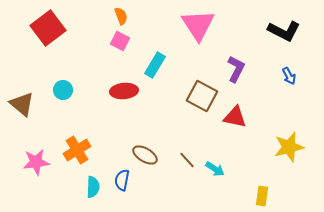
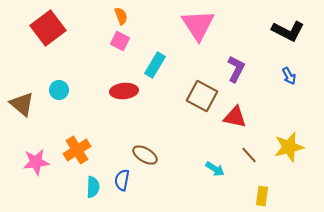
black L-shape: moved 4 px right
cyan circle: moved 4 px left
brown line: moved 62 px right, 5 px up
